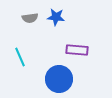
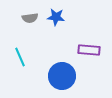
purple rectangle: moved 12 px right
blue circle: moved 3 px right, 3 px up
